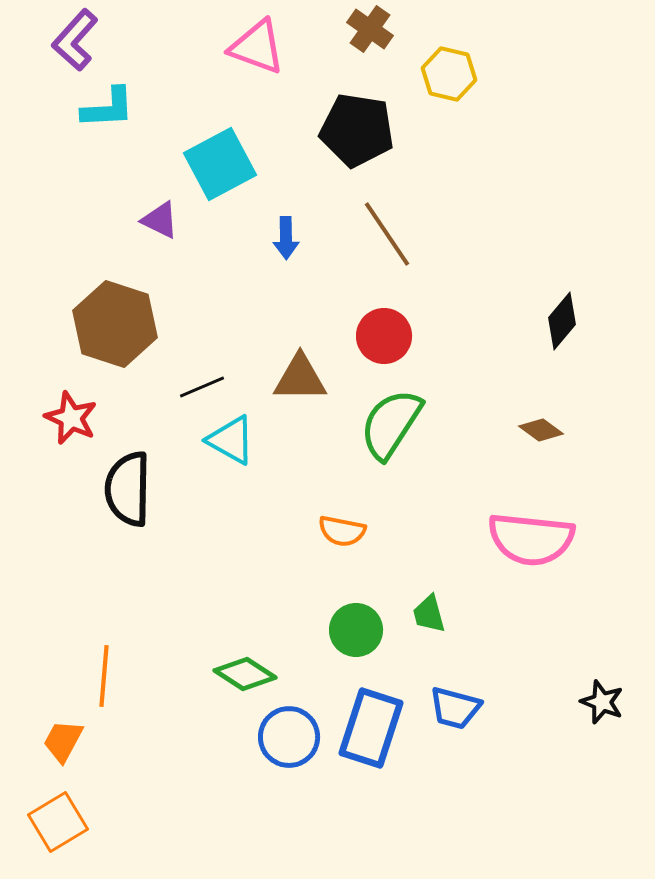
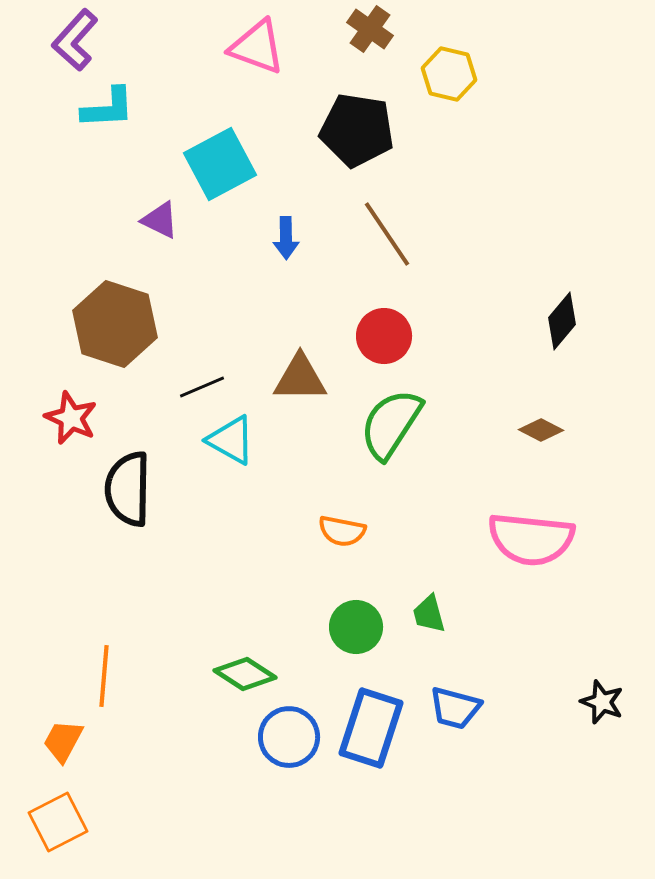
brown diamond: rotated 9 degrees counterclockwise
green circle: moved 3 px up
orange square: rotated 4 degrees clockwise
